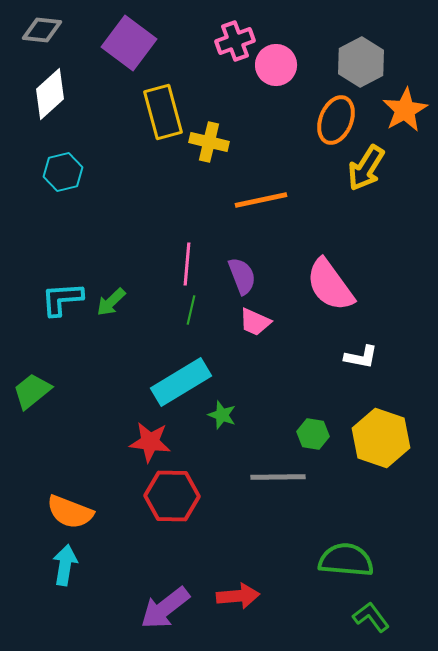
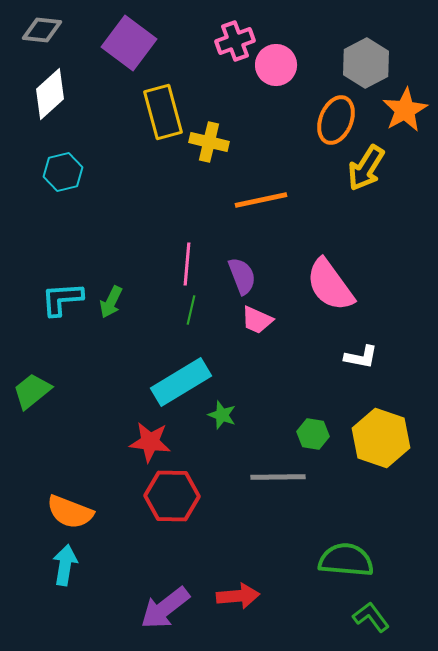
gray hexagon: moved 5 px right, 1 px down
green arrow: rotated 20 degrees counterclockwise
pink trapezoid: moved 2 px right, 2 px up
